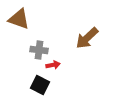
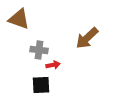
black square: moved 1 px right; rotated 30 degrees counterclockwise
